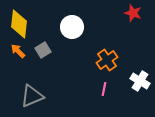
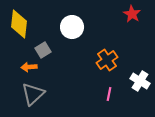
red star: moved 1 px left, 1 px down; rotated 12 degrees clockwise
orange arrow: moved 11 px right, 16 px down; rotated 49 degrees counterclockwise
pink line: moved 5 px right, 5 px down
gray triangle: moved 1 px right, 2 px up; rotated 20 degrees counterclockwise
